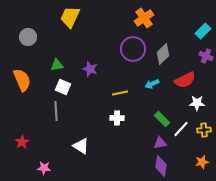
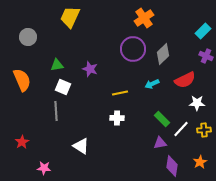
orange star: moved 2 px left; rotated 16 degrees counterclockwise
purple diamond: moved 11 px right
